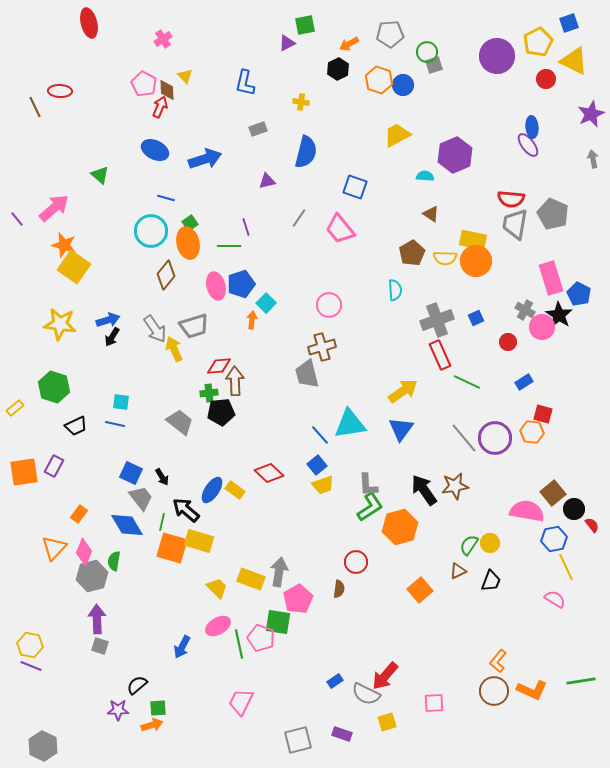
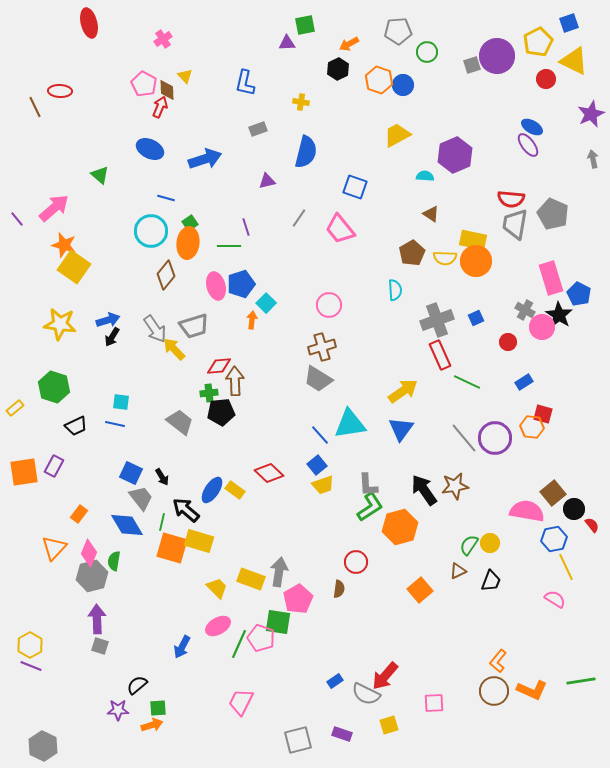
gray pentagon at (390, 34): moved 8 px right, 3 px up
purple triangle at (287, 43): rotated 24 degrees clockwise
gray square at (434, 65): moved 38 px right
blue ellipse at (532, 127): rotated 55 degrees counterclockwise
blue ellipse at (155, 150): moved 5 px left, 1 px up
orange ellipse at (188, 243): rotated 20 degrees clockwise
yellow arrow at (174, 349): rotated 20 degrees counterclockwise
gray trapezoid at (307, 374): moved 11 px right, 5 px down; rotated 44 degrees counterclockwise
orange hexagon at (532, 432): moved 5 px up
pink diamond at (84, 552): moved 5 px right, 1 px down
green line at (239, 644): rotated 36 degrees clockwise
yellow hexagon at (30, 645): rotated 20 degrees clockwise
yellow square at (387, 722): moved 2 px right, 3 px down
